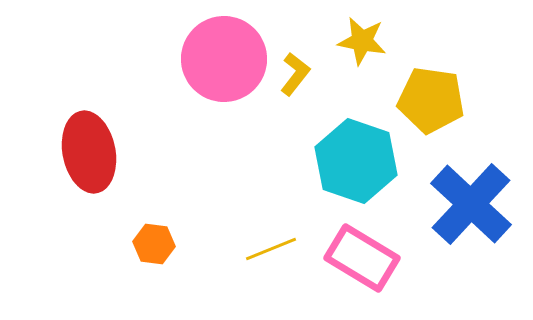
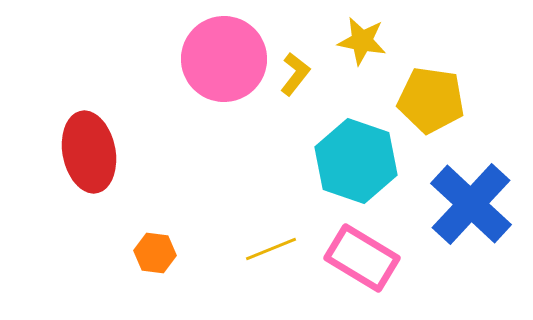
orange hexagon: moved 1 px right, 9 px down
